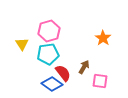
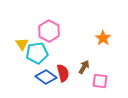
pink hexagon: rotated 15 degrees counterclockwise
cyan pentagon: moved 11 px left, 1 px up
red semicircle: rotated 24 degrees clockwise
blue diamond: moved 6 px left, 7 px up
